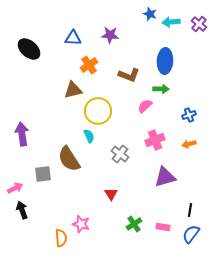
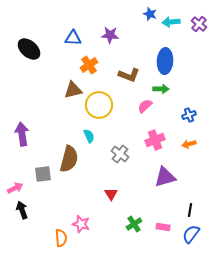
yellow circle: moved 1 px right, 6 px up
brown semicircle: rotated 132 degrees counterclockwise
